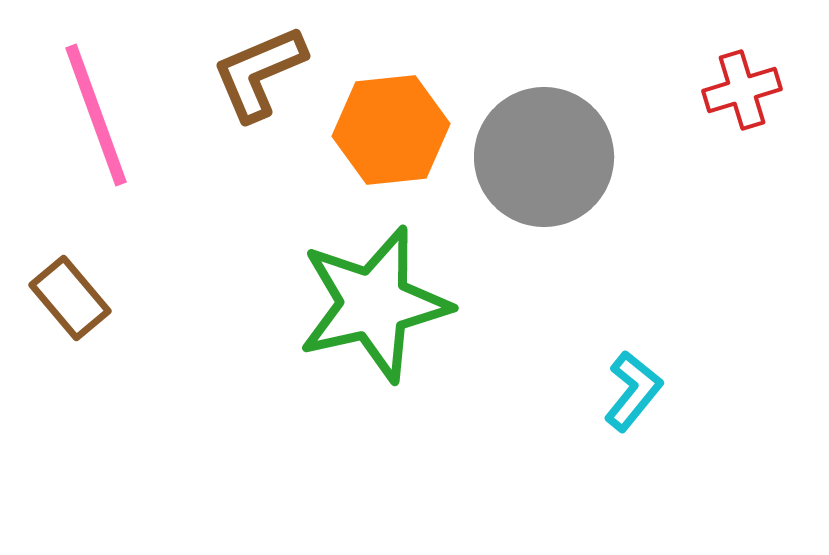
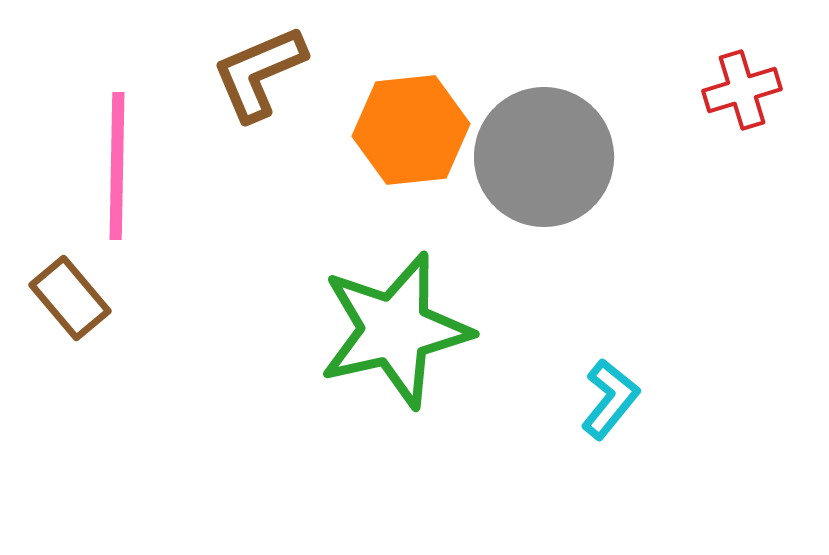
pink line: moved 21 px right, 51 px down; rotated 21 degrees clockwise
orange hexagon: moved 20 px right
green star: moved 21 px right, 26 px down
cyan L-shape: moved 23 px left, 8 px down
